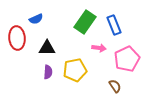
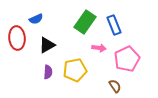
black triangle: moved 3 px up; rotated 30 degrees counterclockwise
